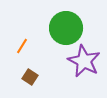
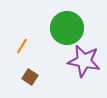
green circle: moved 1 px right
purple star: rotated 16 degrees counterclockwise
